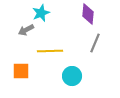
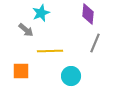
gray arrow: rotated 112 degrees counterclockwise
cyan circle: moved 1 px left
